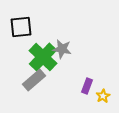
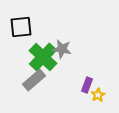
purple rectangle: moved 1 px up
yellow star: moved 5 px left, 1 px up
